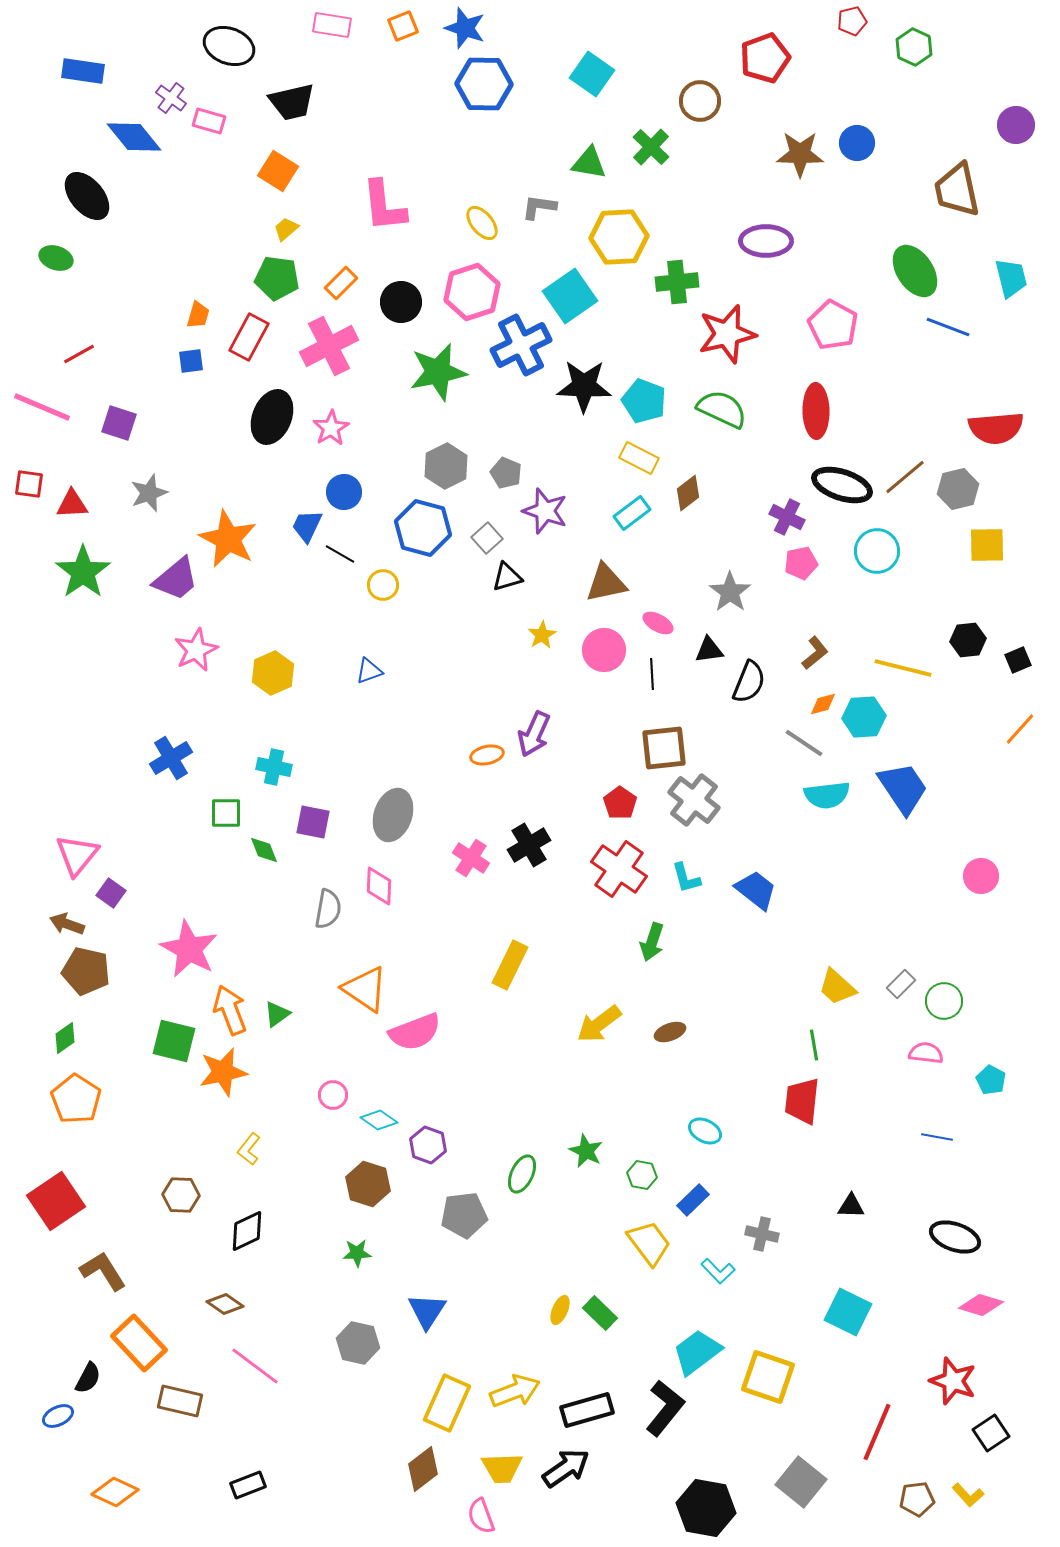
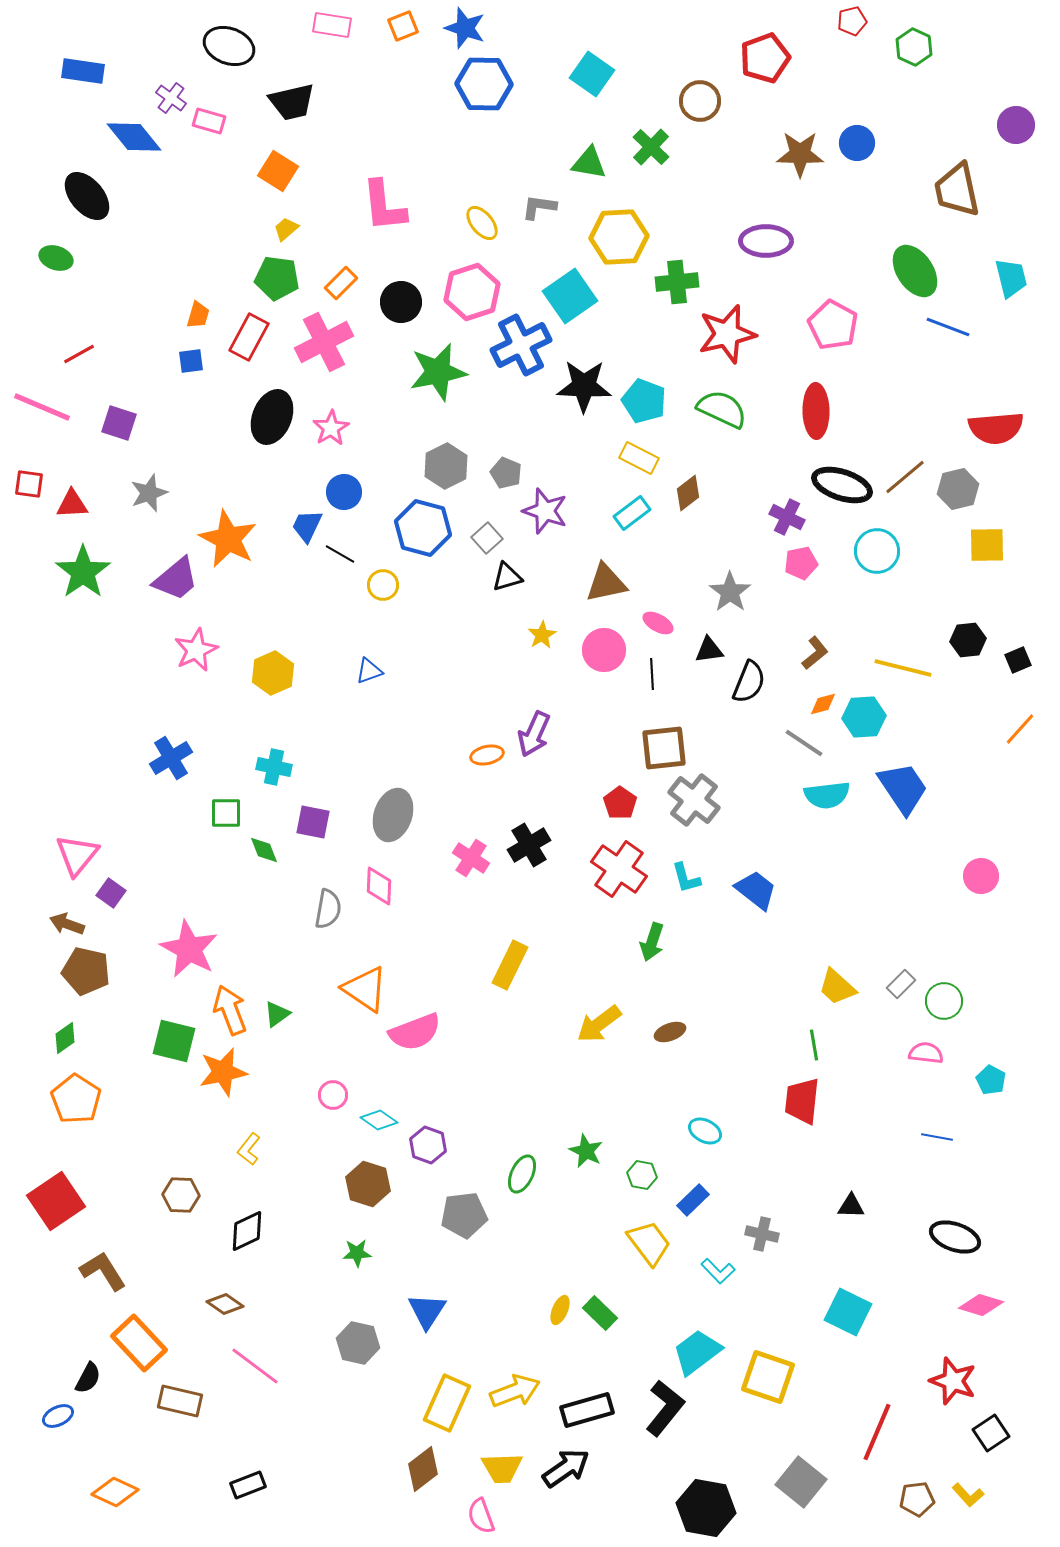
pink cross at (329, 346): moved 5 px left, 4 px up
